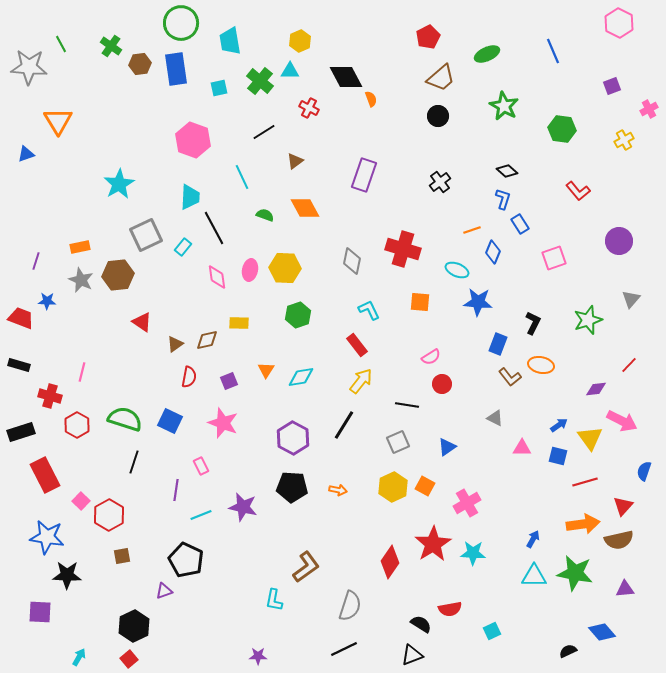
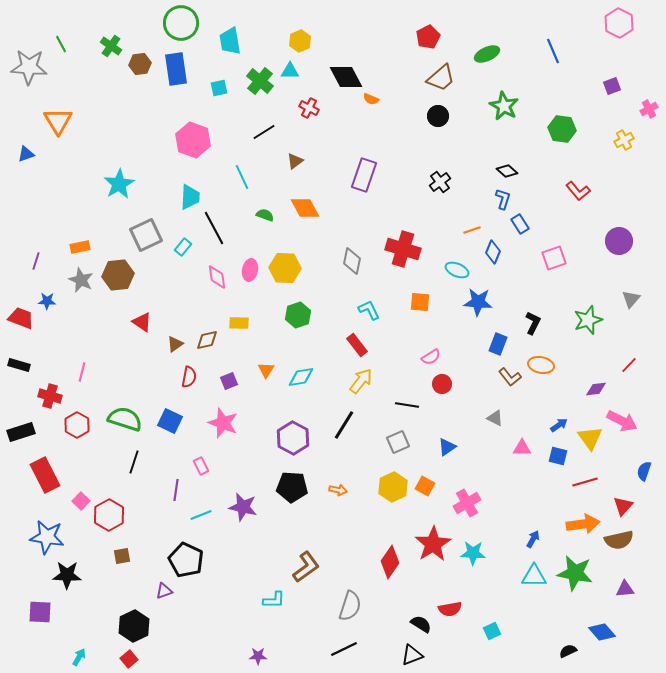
orange semicircle at (371, 99): rotated 133 degrees clockwise
cyan L-shape at (274, 600): rotated 100 degrees counterclockwise
